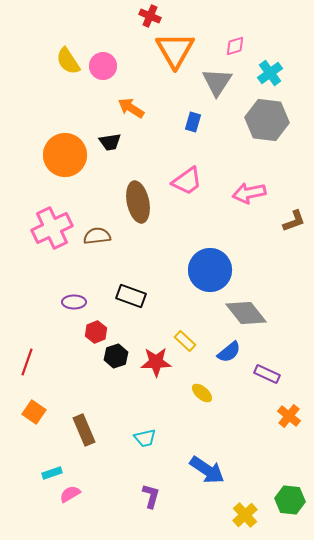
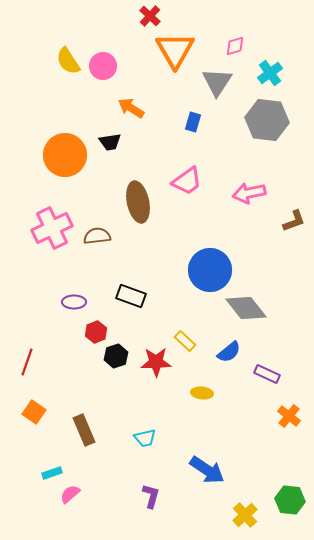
red cross: rotated 20 degrees clockwise
gray diamond: moved 5 px up
yellow ellipse: rotated 35 degrees counterclockwise
pink semicircle: rotated 10 degrees counterclockwise
